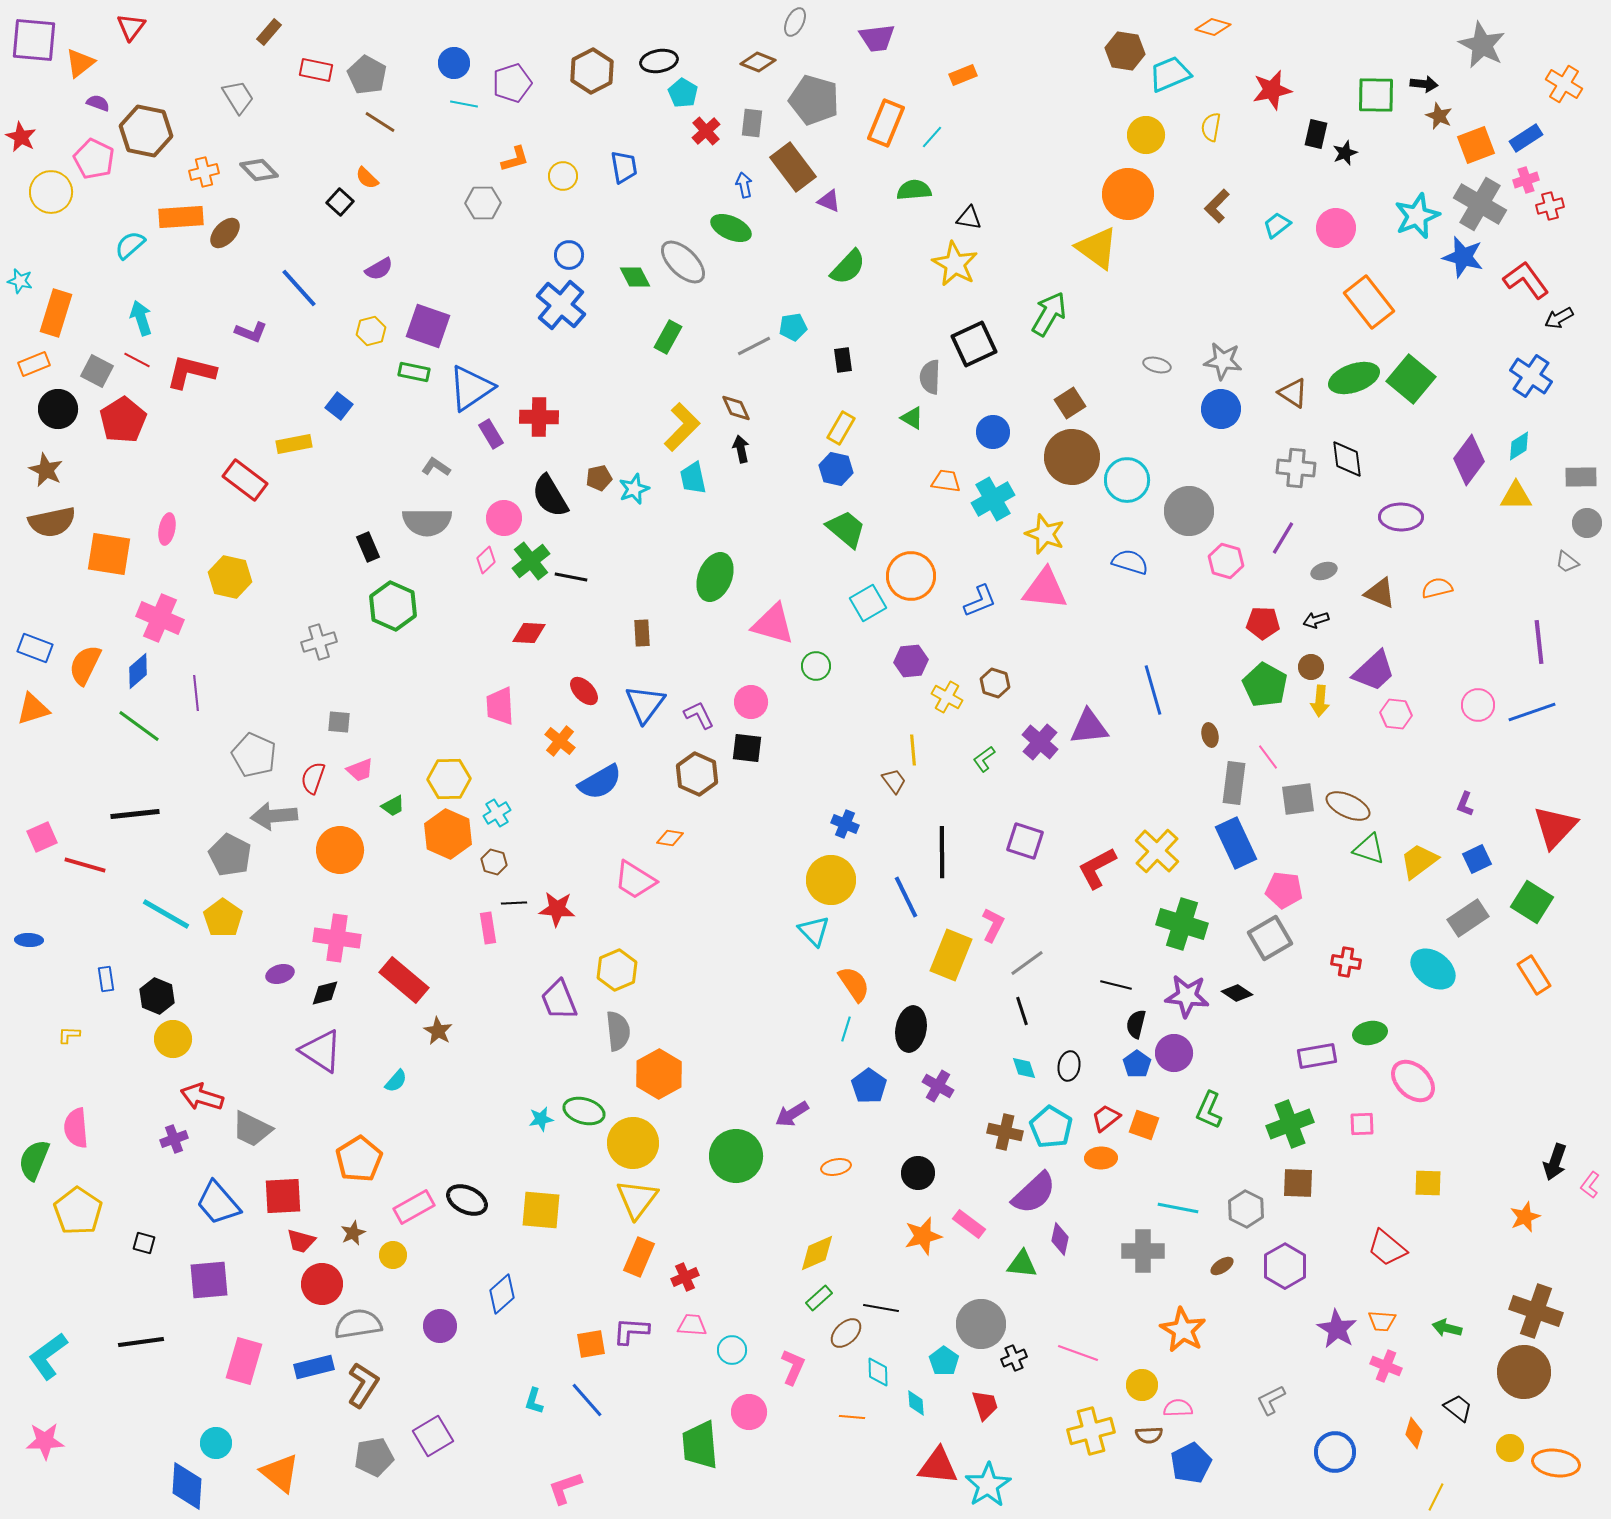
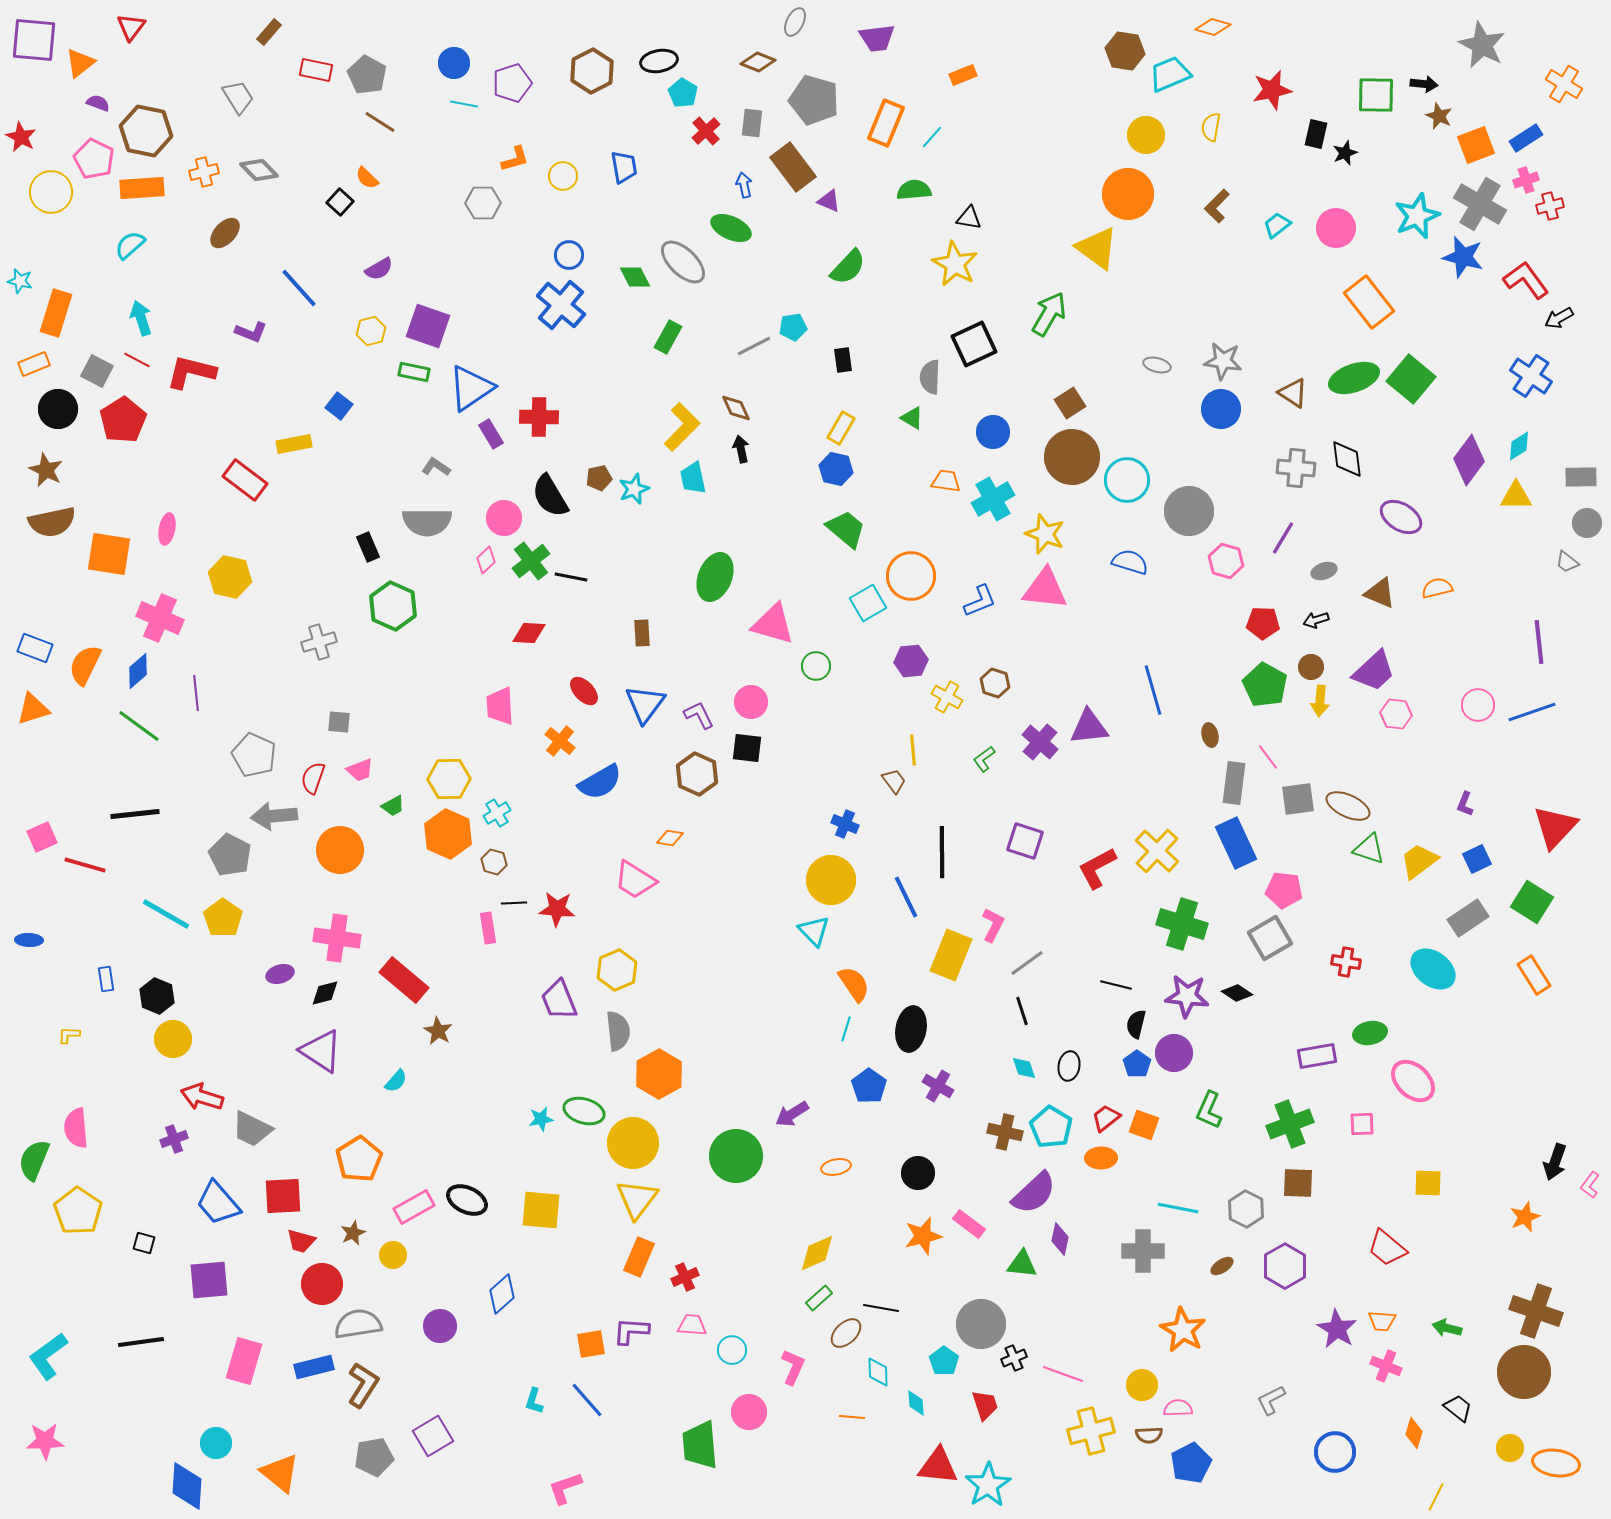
orange rectangle at (181, 217): moved 39 px left, 29 px up
purple ellipse at (1401, 517): rotated 30 degrees clockwise
pink line at (1078, 1353): moved 15 px left, 21 px down
